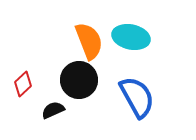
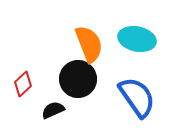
cyan ellipse: moved 6 px right, 2 px down
orange semicircle: moved 3 px down
black circle: moved 1 px left, 1 px up
blue semicircle: rotated 6 degrees counterclockwise
